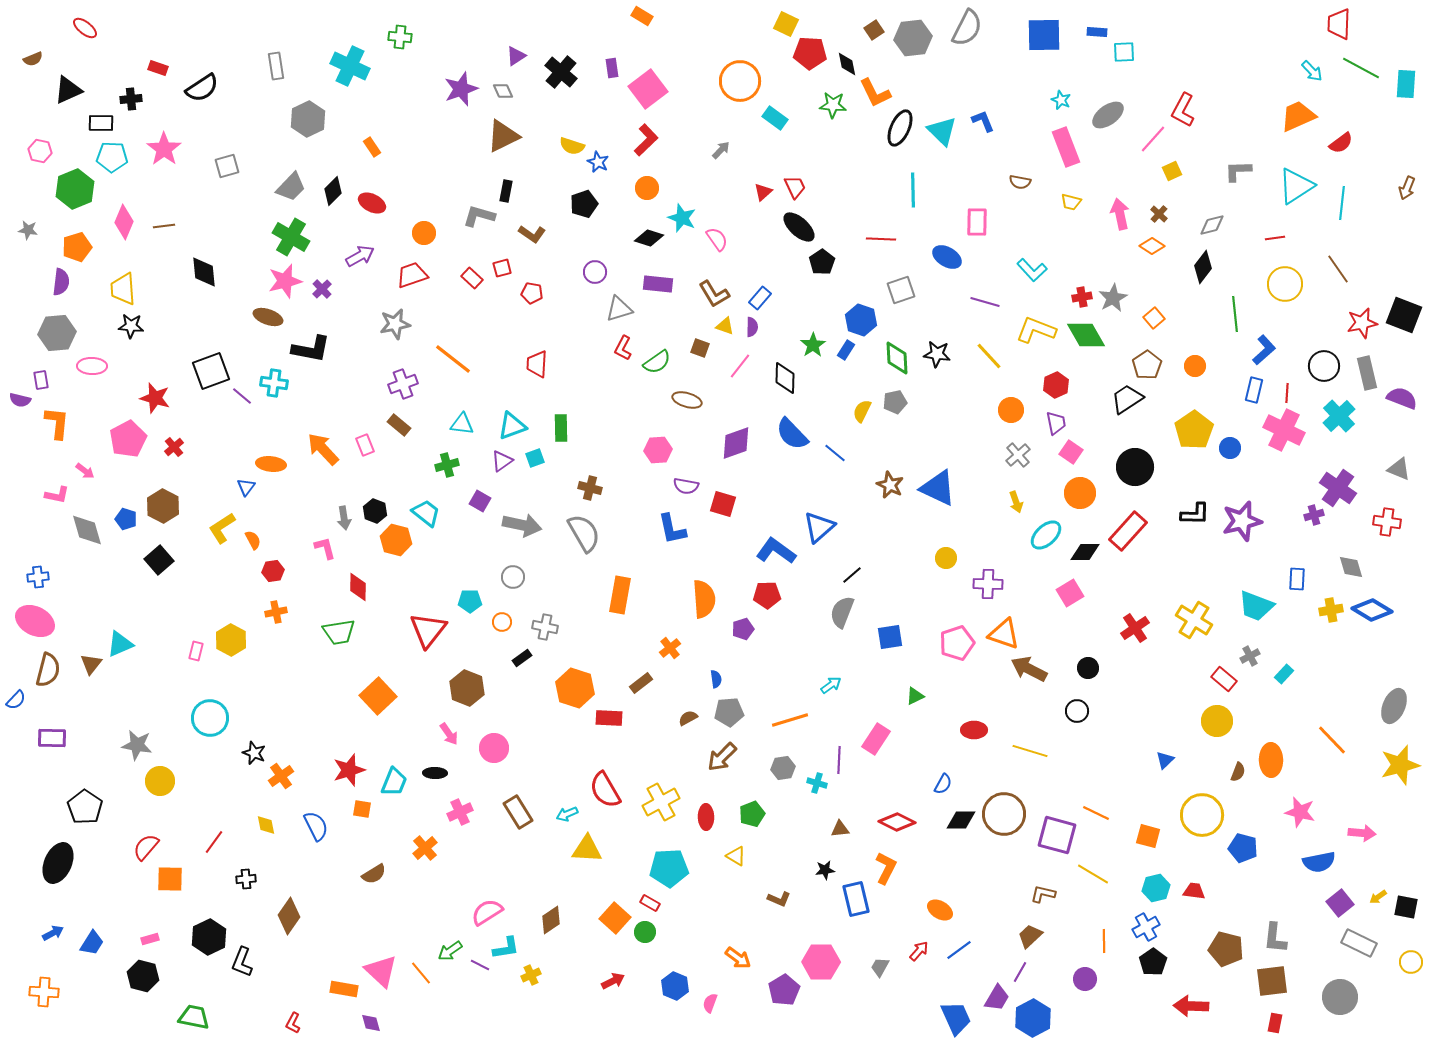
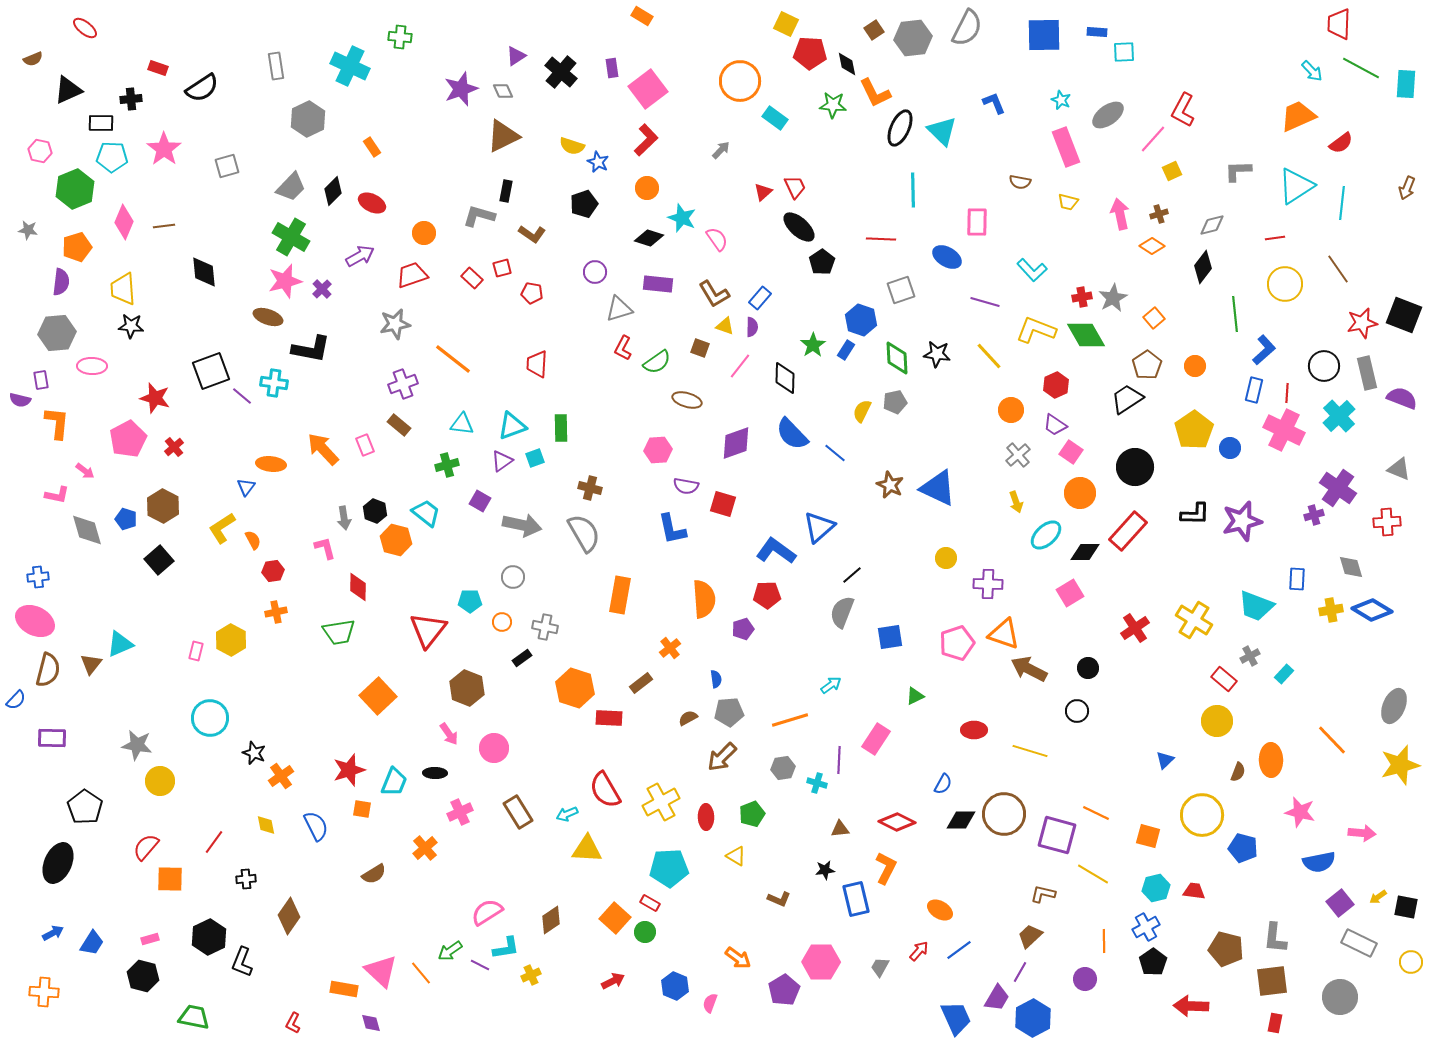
blue L-shape at (983, 121): moved 11 px right, 18 px up
yellow trapezoid at (1071, 202): moved 3 px left
brown cross at (1159, 214): rotated 30 degrees clockwise
purple trapezoid at (1056, 423): moved 1 px left, 2 px down; rotated 135 degrees clockwise
red cross at (1387, 522): rotated 12 degrees counterclockwise
